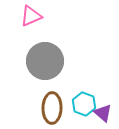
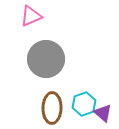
gray circle: moved 1 px right, 2 px up
cyan hexagon: rotated 20 degrees clockwise
